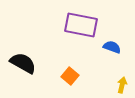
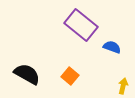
purple rectangle: rotated 28 degrees clockwise
black semicircle: moved 4 px right, 11 px down
yellow arrow: moved 1 px right, 1 px down
